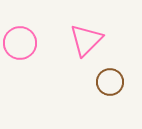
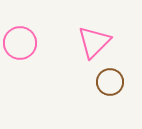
pink triangle: moved 8 px right, 2 px down
